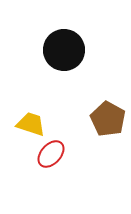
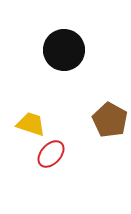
brown pentagon: moved 2 px right, 1 px down
